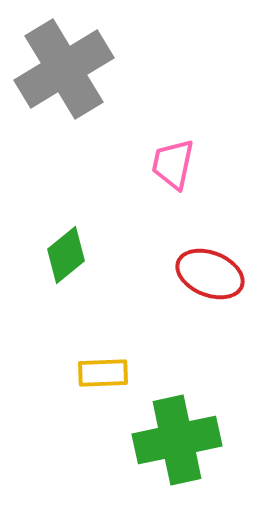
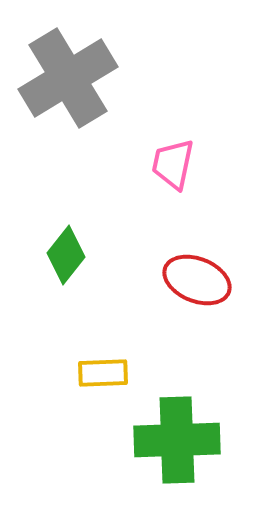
gray cross: moved 4 px right, 9 px down
green diamond: rotated 12 degrees counterclockwise
red ellipse: moved 13 px left, 6 px down
green cross: rotated 10 degrees clockwise
